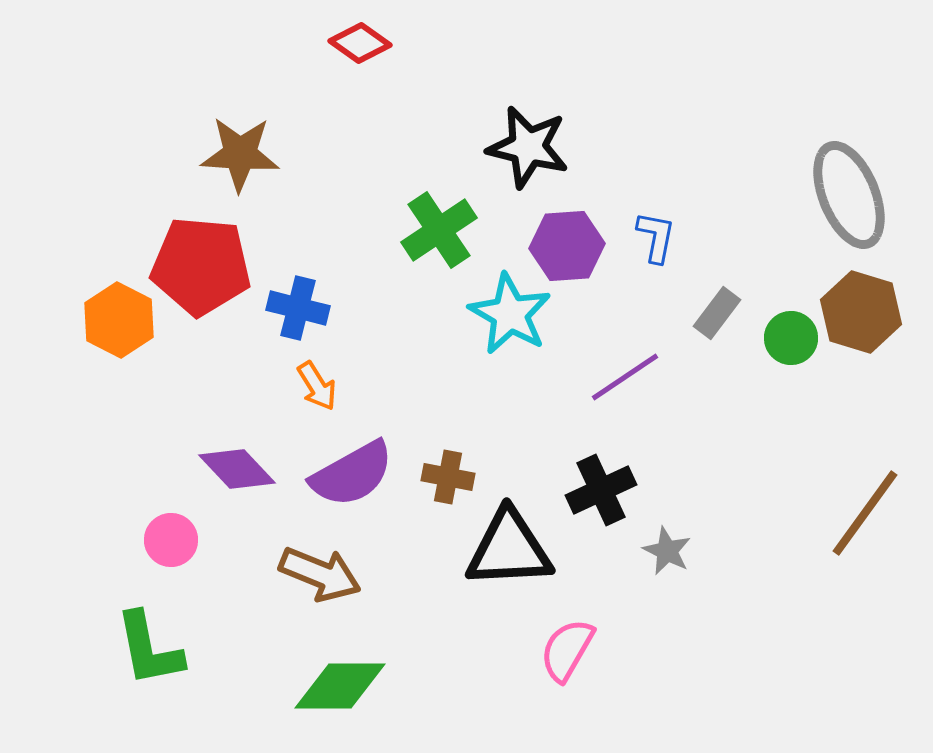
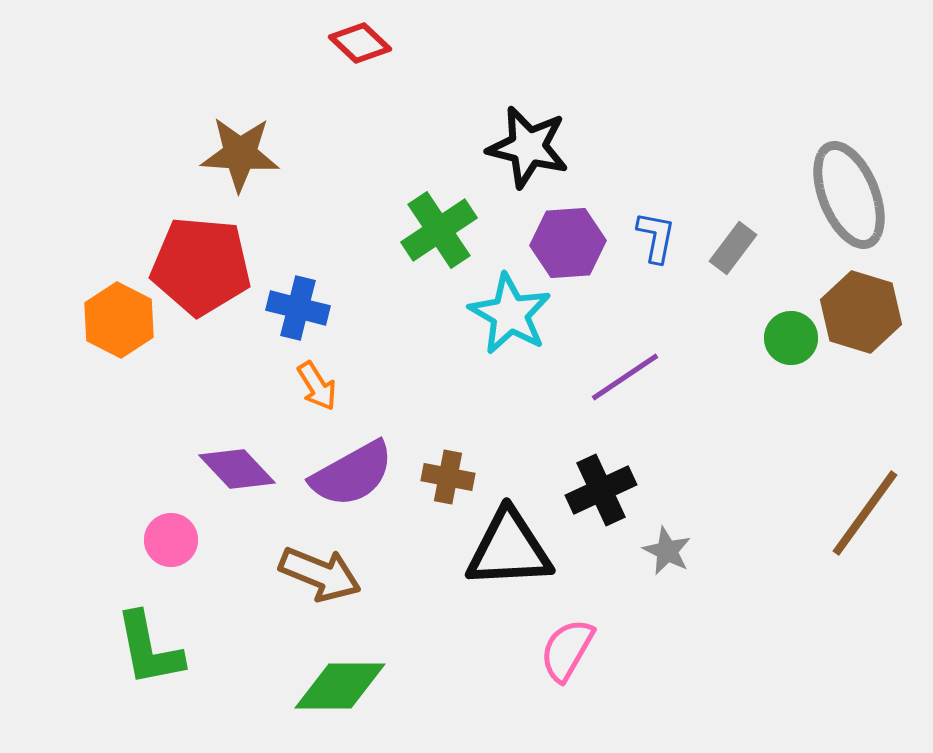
red diamond: rotated 8 degrees clockwise
purple hexagon: moved 1 px right, 3 px up
gray rectangle: moved 16 px right, 65 px up
